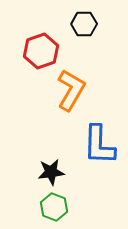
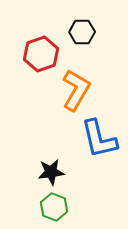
black hexagon: moved 2 px left, 8 px down
red hexagon: moved 3 px down
orange L-shape: moved 5 px right
blue L-shape: moved 6 px up; rotated 15 degrees counterclockwise
